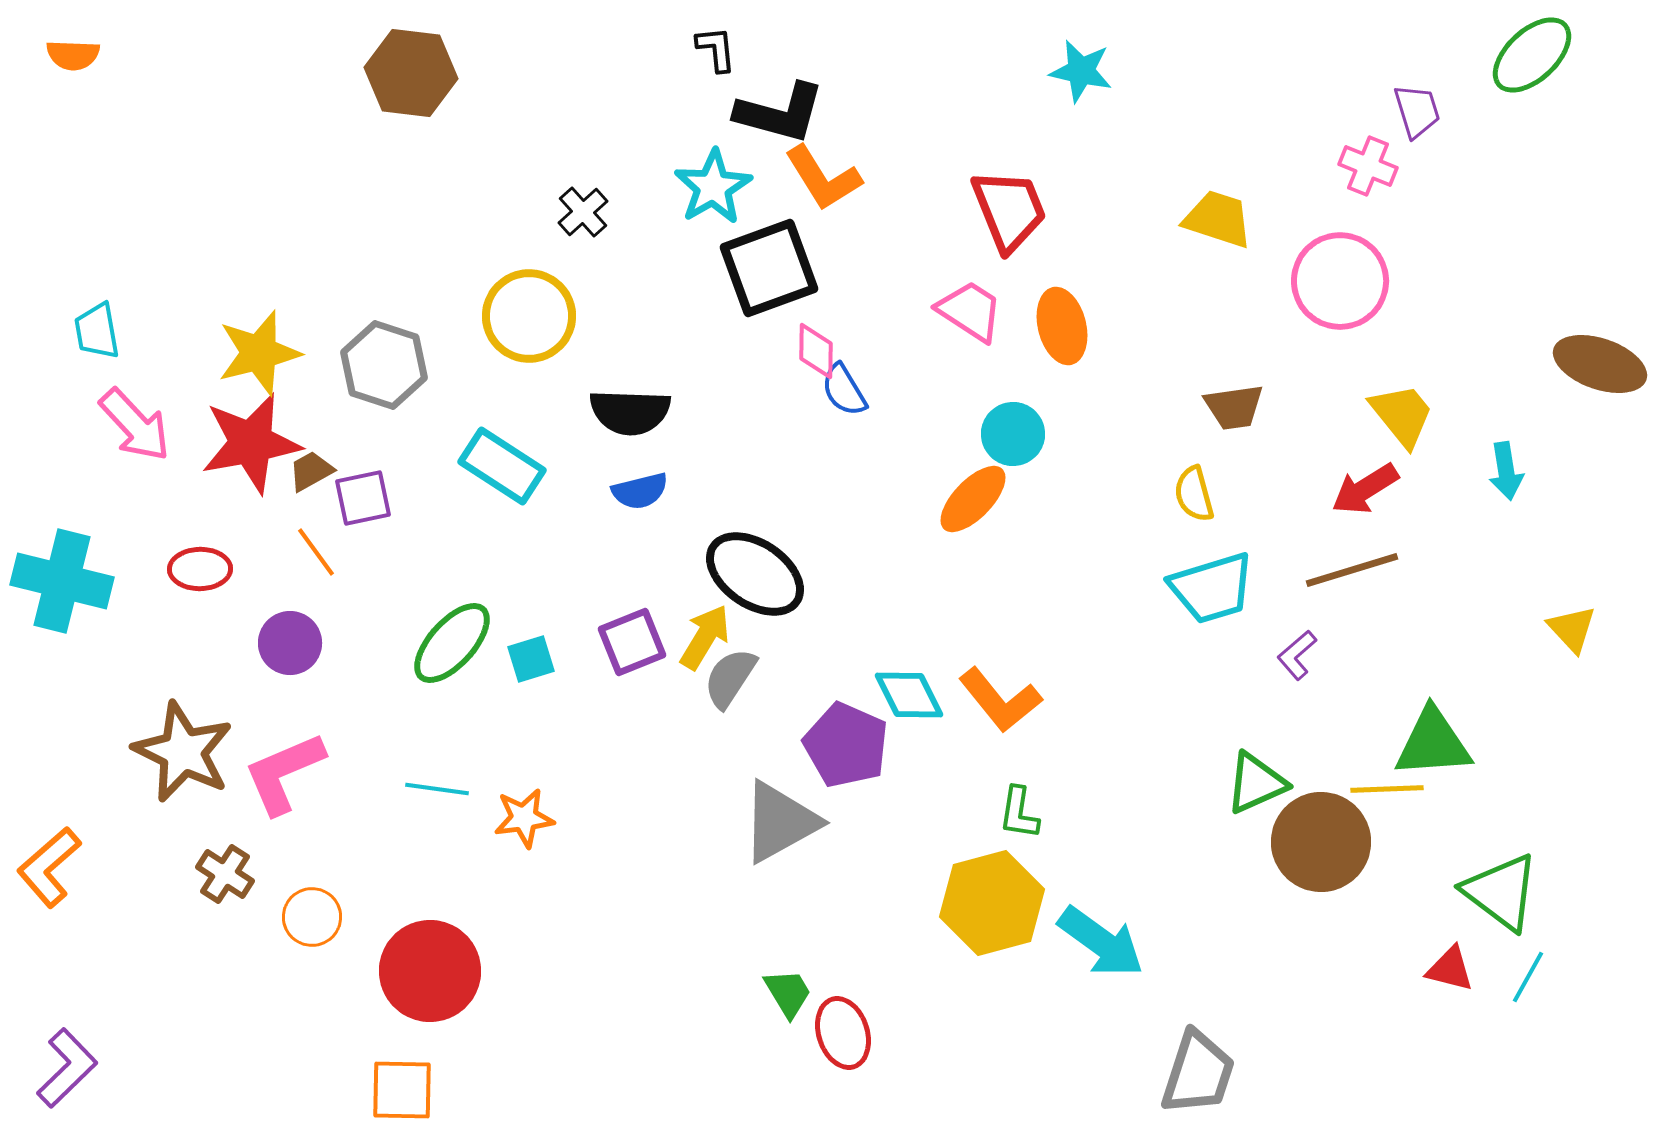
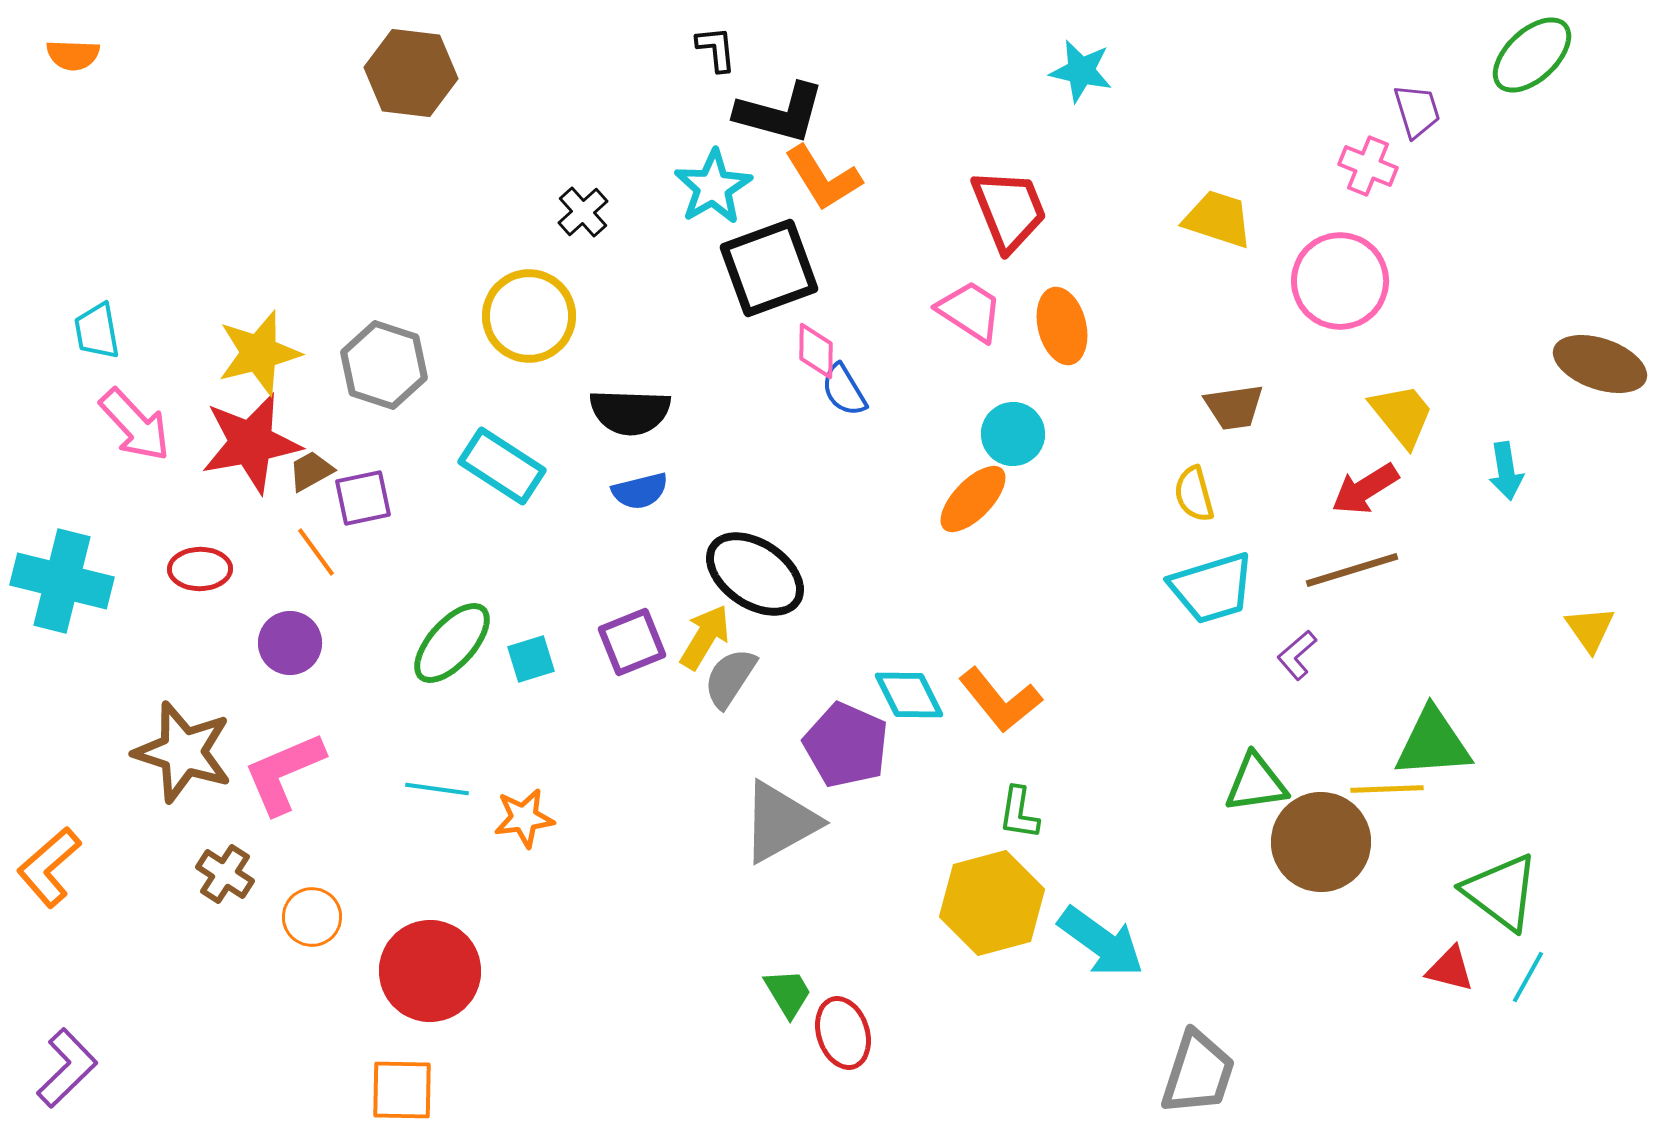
yellow triangle at (1572, 629): moved 18 px right; rotated 8 degrees clockwise
brown star at (183, 752): rotated 8 degrees counterclockwise
green triangle at (1256, 783): rotated 16 degrees clockwise
